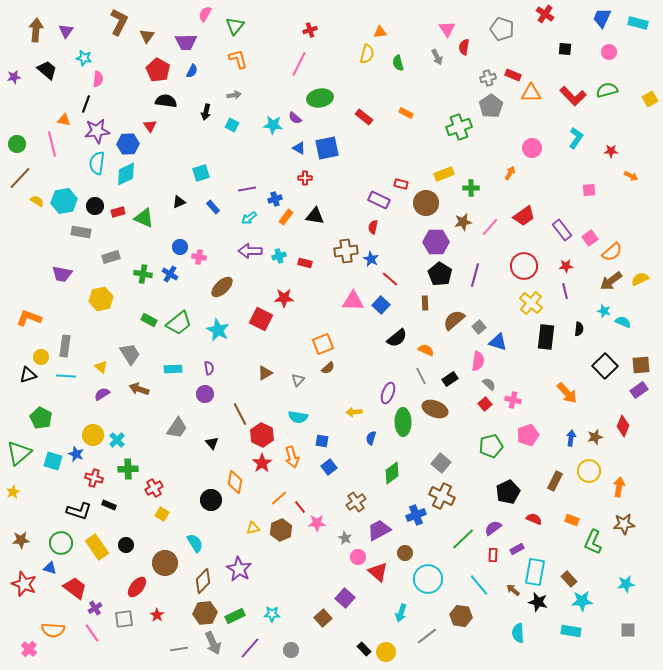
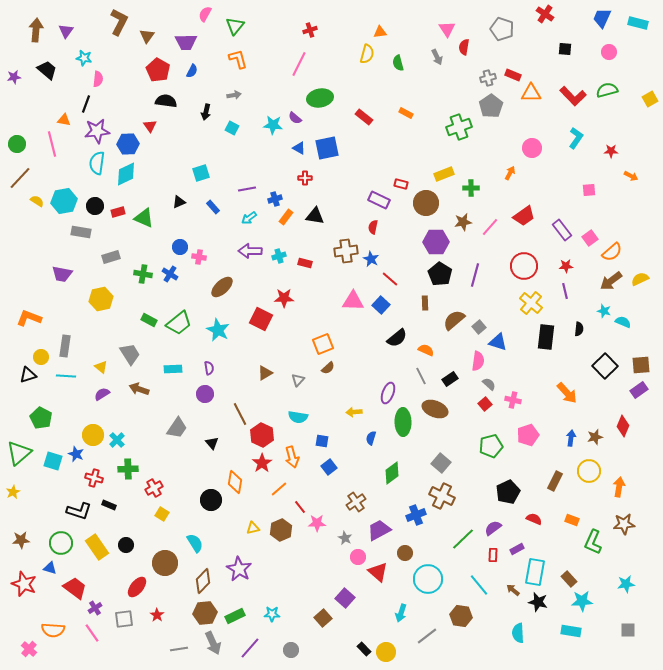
cyan square at (232, 125): moved 3 px down
orange line at (279, 498): moved 9 px up
